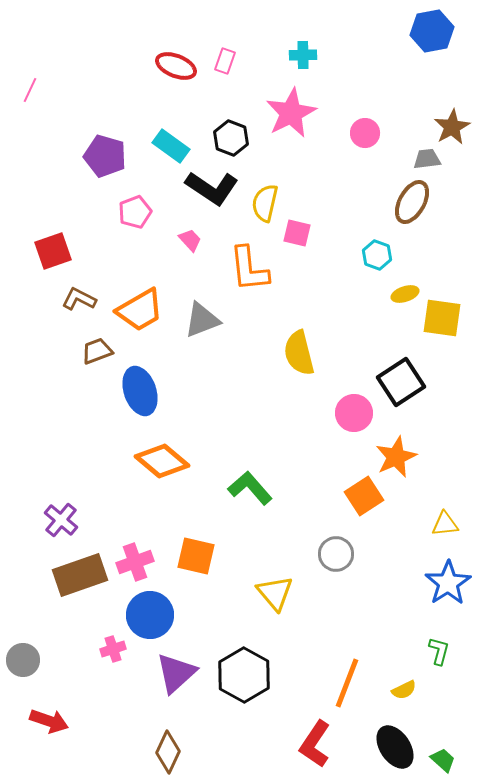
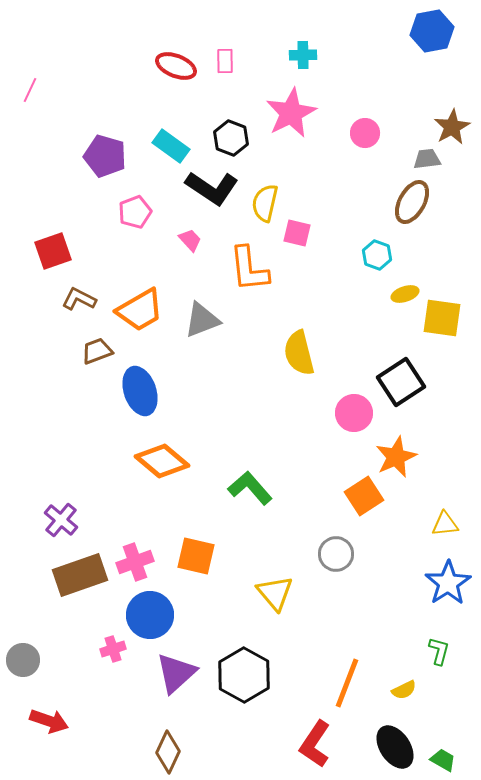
pink rectangle at (225, 61): rotated 20 degrees counterclockwise
green trapezoid at (443, 760): rotated 12 degrees counterclockwise
